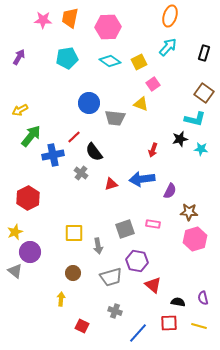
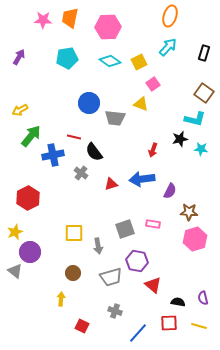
red line at (74, 137): rotated 56 degrees clockwise
